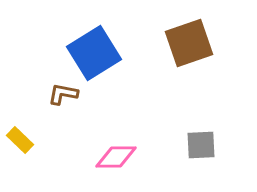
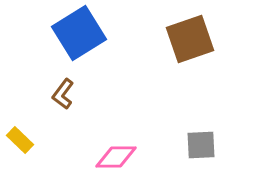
brown square: moved 1 px right, 4 px up
blue square: moved 15 px left, 20 px up
brown L-shape: rotated 64 degrees counterclockwise
